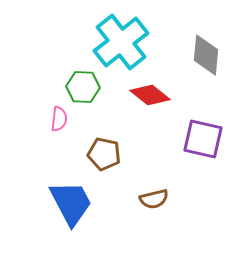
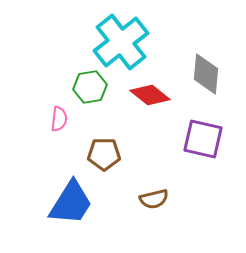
gray diamond: moved 19 px down
green hexagon: moved 7 px right; rotated 12 degrees counterclockwise
brown pentagon: rotated 12 degrees counterclockwise
blue trapezoid: rotated 60 degrees clockwise
